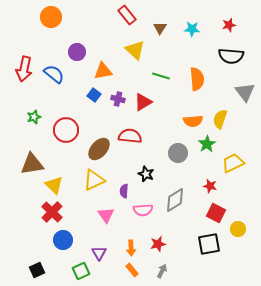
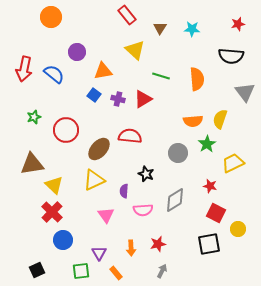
red star at (229, 25): moved 9 px right, 1 px up
red triangle at (143, 102): moved 3 px up
orange rectangle at (132, 270): moved 16 px left, 3 px down
green square at (81, 271): rotated 18 degrees clockwise
